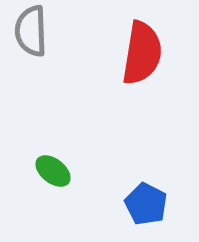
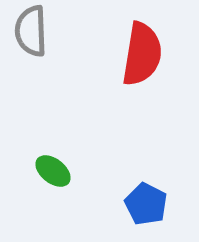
red semicircle: moved 1 px down
